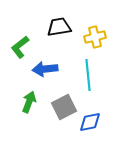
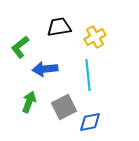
yellow cross: rotated 15 degrees counterclockwise
